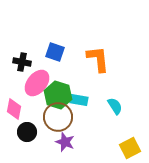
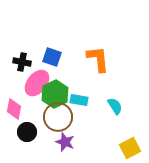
blue square: moved 3 px left, 5 px down
green hexagon: moved 3 px left, 1 px up; rotated 16 degrees clockwise
